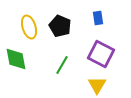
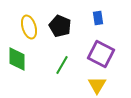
green diamond: moved 1 px right; rotated 10 degrees clockwise
